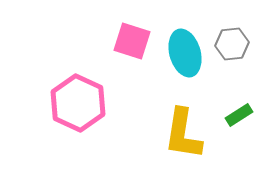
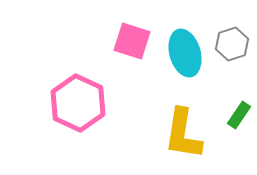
gray hexagon: rotated 12 degrees counterclockwise
green rectangle: rotated 24 degrees counterclockwise
